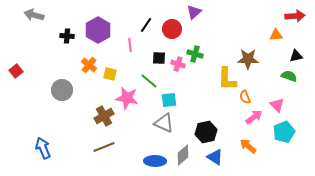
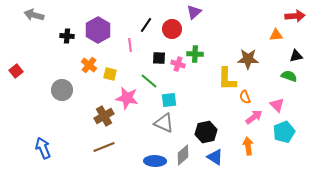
green cross: rotated 14 degrees counterclockwise
orange arrow: rotated 42 degrees clockwise
